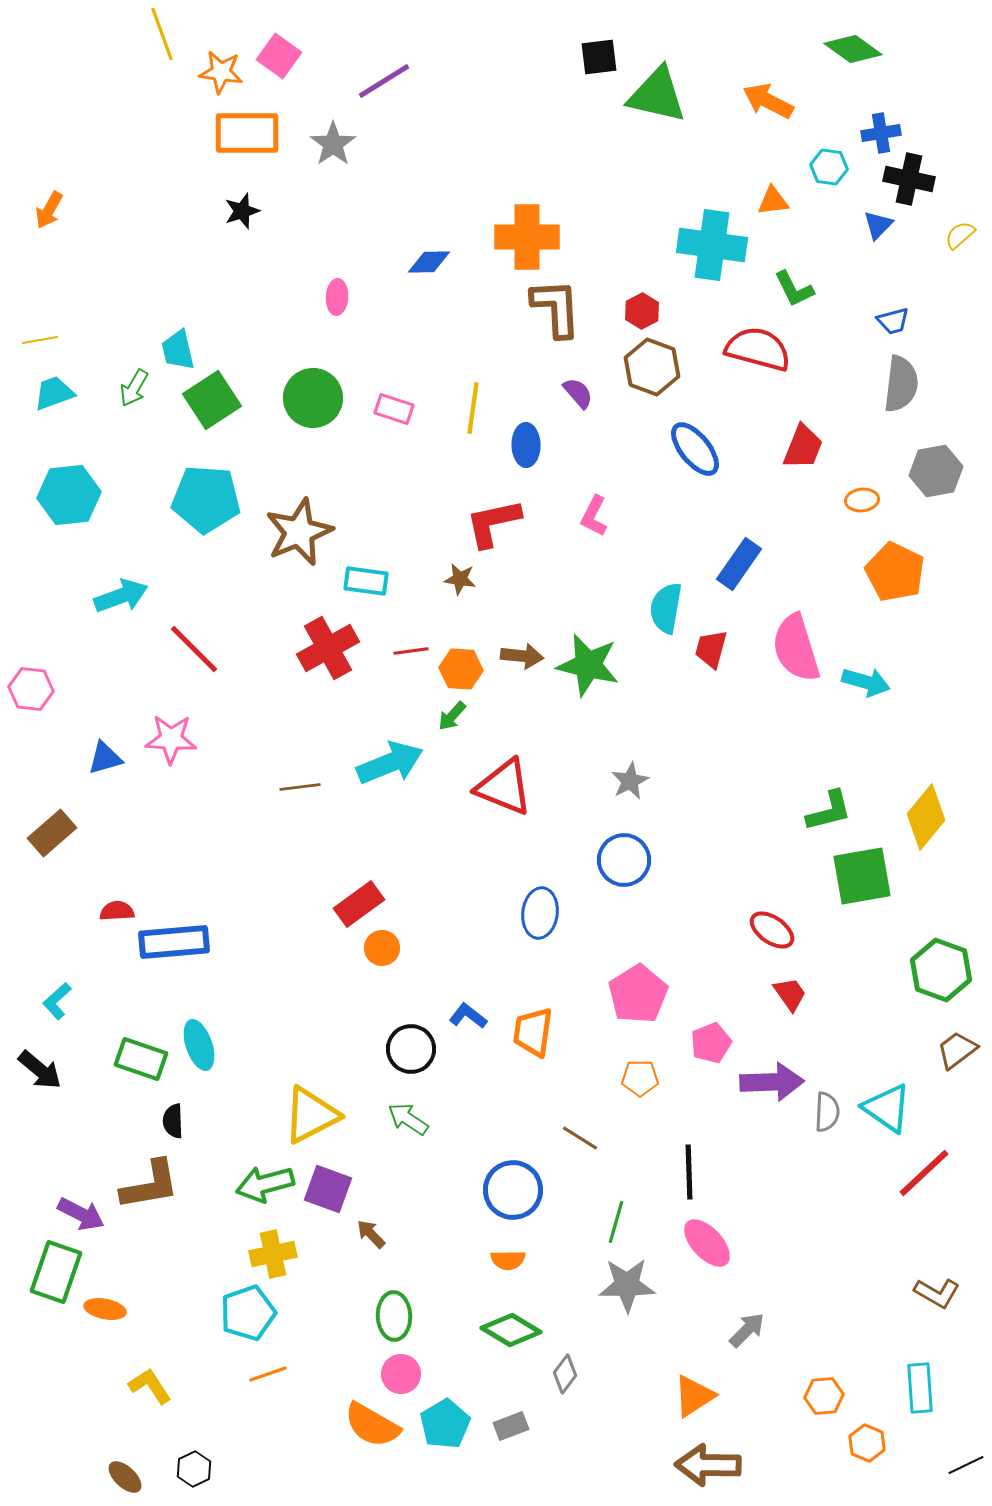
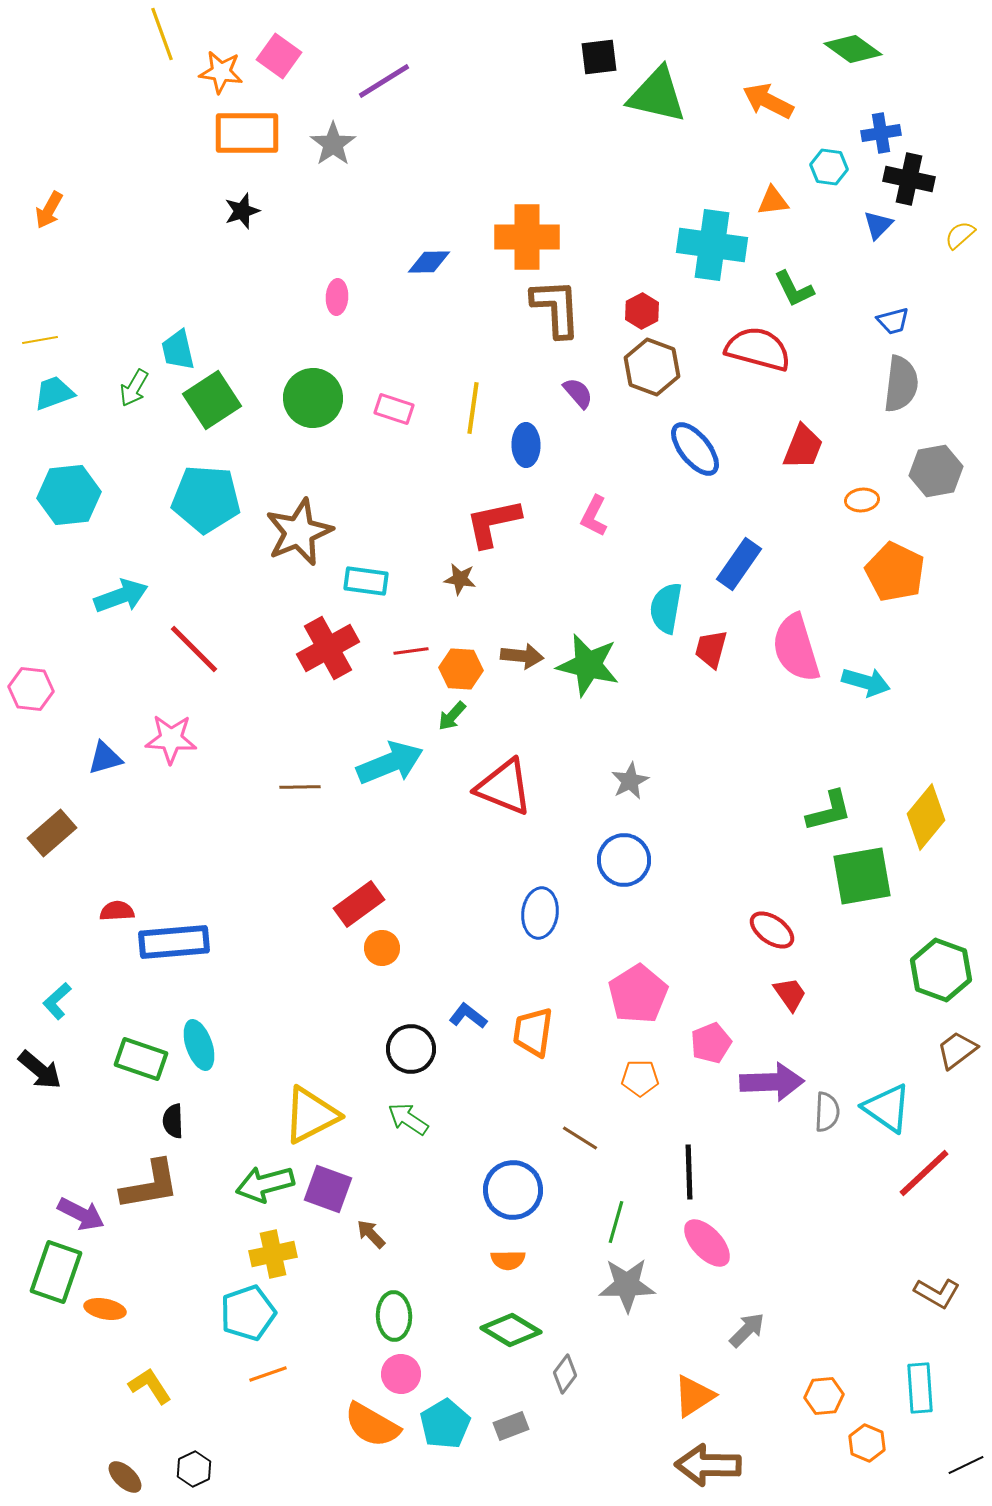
brown line at (300, 787): rotated 6 degrees clockwise
